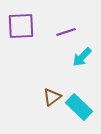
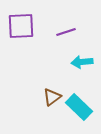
cyan arrow: moved 5 px down; rotated 40 degrees clockwise
